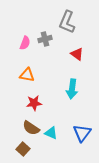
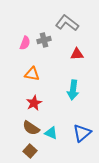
gray L-shape: moved 1 px down; rotated 105 degrees clockwise
gray cross: moved 1 px left, 1 px down
red triangle: rotated 40 degrees counterclockwise
orange triangle: moved 5 px right, 1 px up
cyan arrow: moved 1 px right, 1 px down
red star: rotated 21 degrees counterclockwise
blue triangle: rotated 12 degrees clockwise
brown square: moved 7 px right, 2 px down
